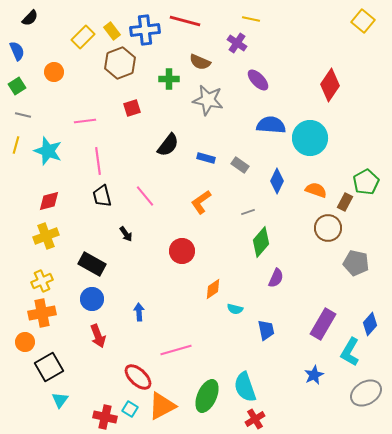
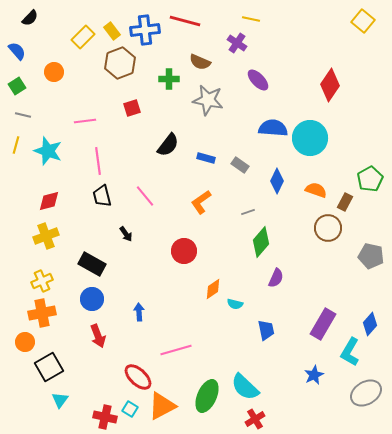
blue semicircle at (17, 51): rotated 18 degrees counterclockwise
blue semicircle at (271, 125): moved 2 px right, 3 px down
green pentagon at (366, 182): moved 4 px right, 3 px up
red circle at (182, 251): moved 2 px right
gray pentagon at (356, 263): moved 15 px right, 7 px up
cyan semicircle at (235, 309): moved 5 px up
cyan semicircle at (245, 387): rotated 28 degrees counterclockwise
